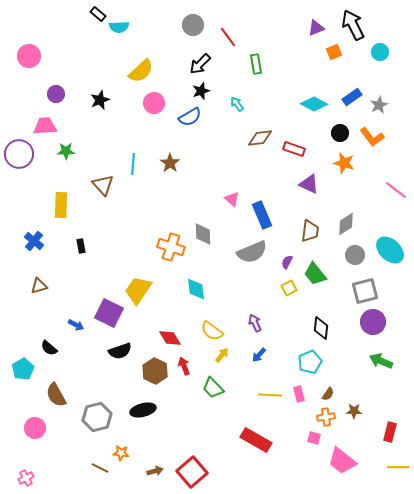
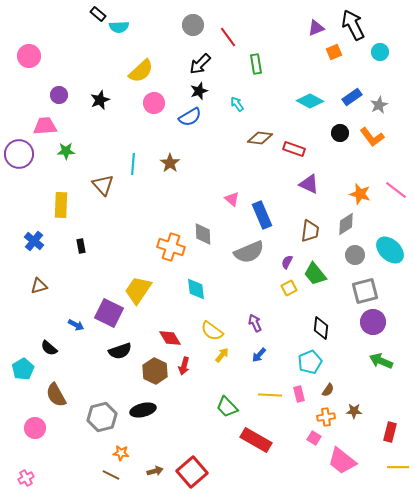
black star at (201, 91): moved 2 px left
purple circle at (56, 94): moved 3 px right, 1 px down
cyan diamond at (314, 104): moved 4 px left, 3 px up
brown diamond at (260, 138): rotated 15 degrees clockwise
orange star at (344, 163): moved 16 px right, 31 px down
gray semicircle at (252, 252): moved 3 px left
red arrow at (184, 366): rotated 144 degrees counterclockwise
green trapezoid at (213, 388): moved 14 px right, 19 px down
brown semicircle at (328, 394): moved 4 px up
gray hexagon at (97, 417): moved 5 px right
pink square at (314, 438): rotated 16 degrees clockwise
brown line at (100, 468): moved 11 px right, 7 px down
